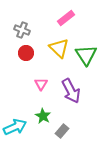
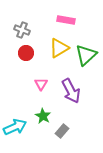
pink rectangle: moved 2 px down; rotated 48 degrees clockwise
yellow triangle: rotated 45 degrees clockwise
green triangle: rotated 20 degrees clockwise
